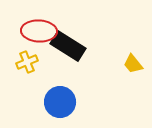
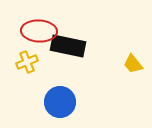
black rectangle: rotated 20 degrees counterclockwise
